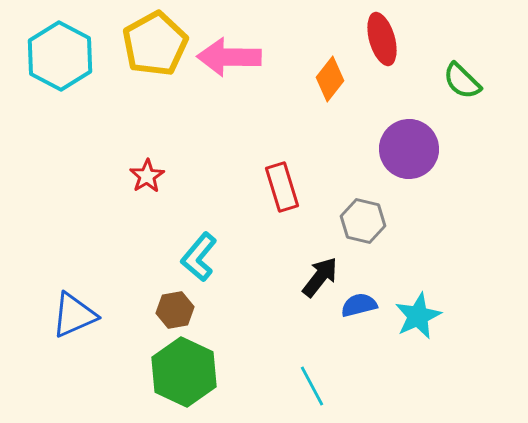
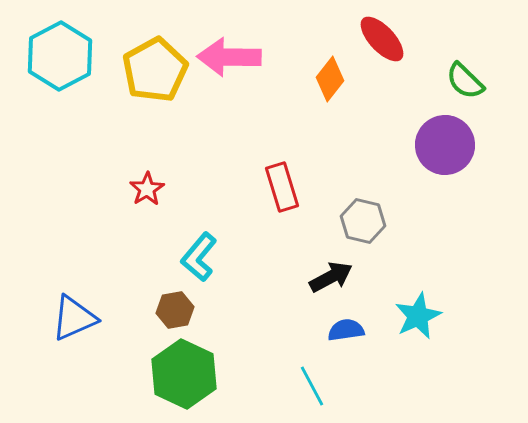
red ellipse: rotated 27 degrees counterclockwise
yellow pentagon: moved 26 px down
cyan hexagon: rotated 4 degrees clockwise
green semicircle: moved 3 px right
purple circle: moved 36 px right, 4 px up
red star: moved 13 px down
black arrow: moved 11 px right; rotated 24 degrees clockwise
blue semicircle: moved 13 px left, 25 px down; rotated 6 degrees clockwise
blue triangle: moved 3 px down
green hexagon: moved 2 px down
